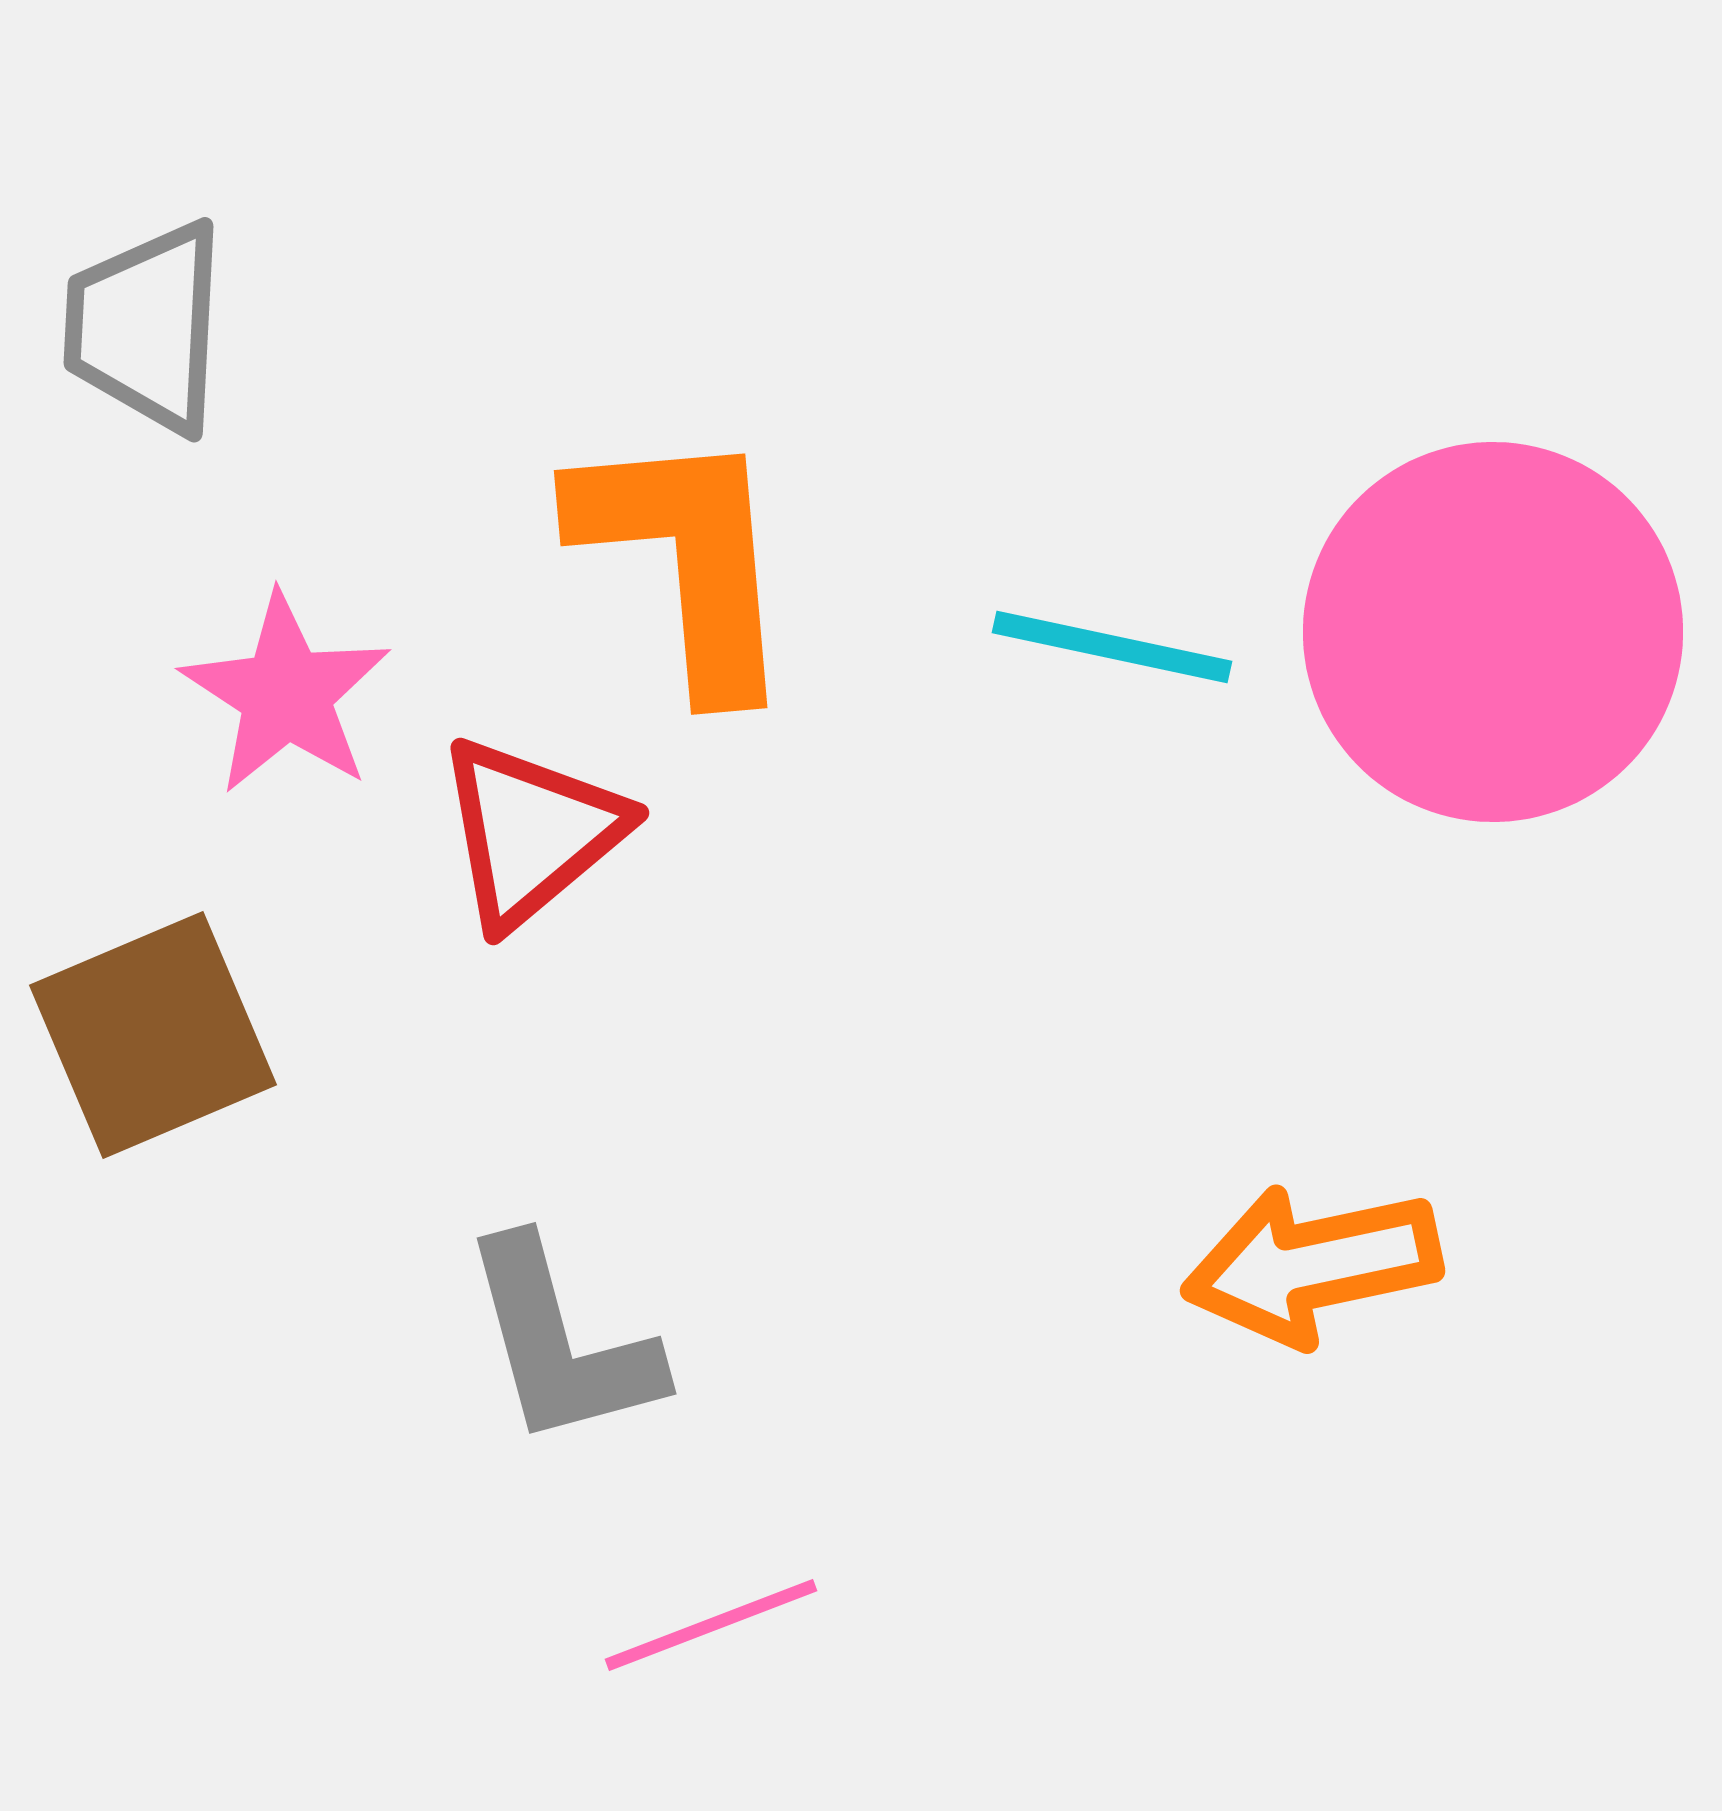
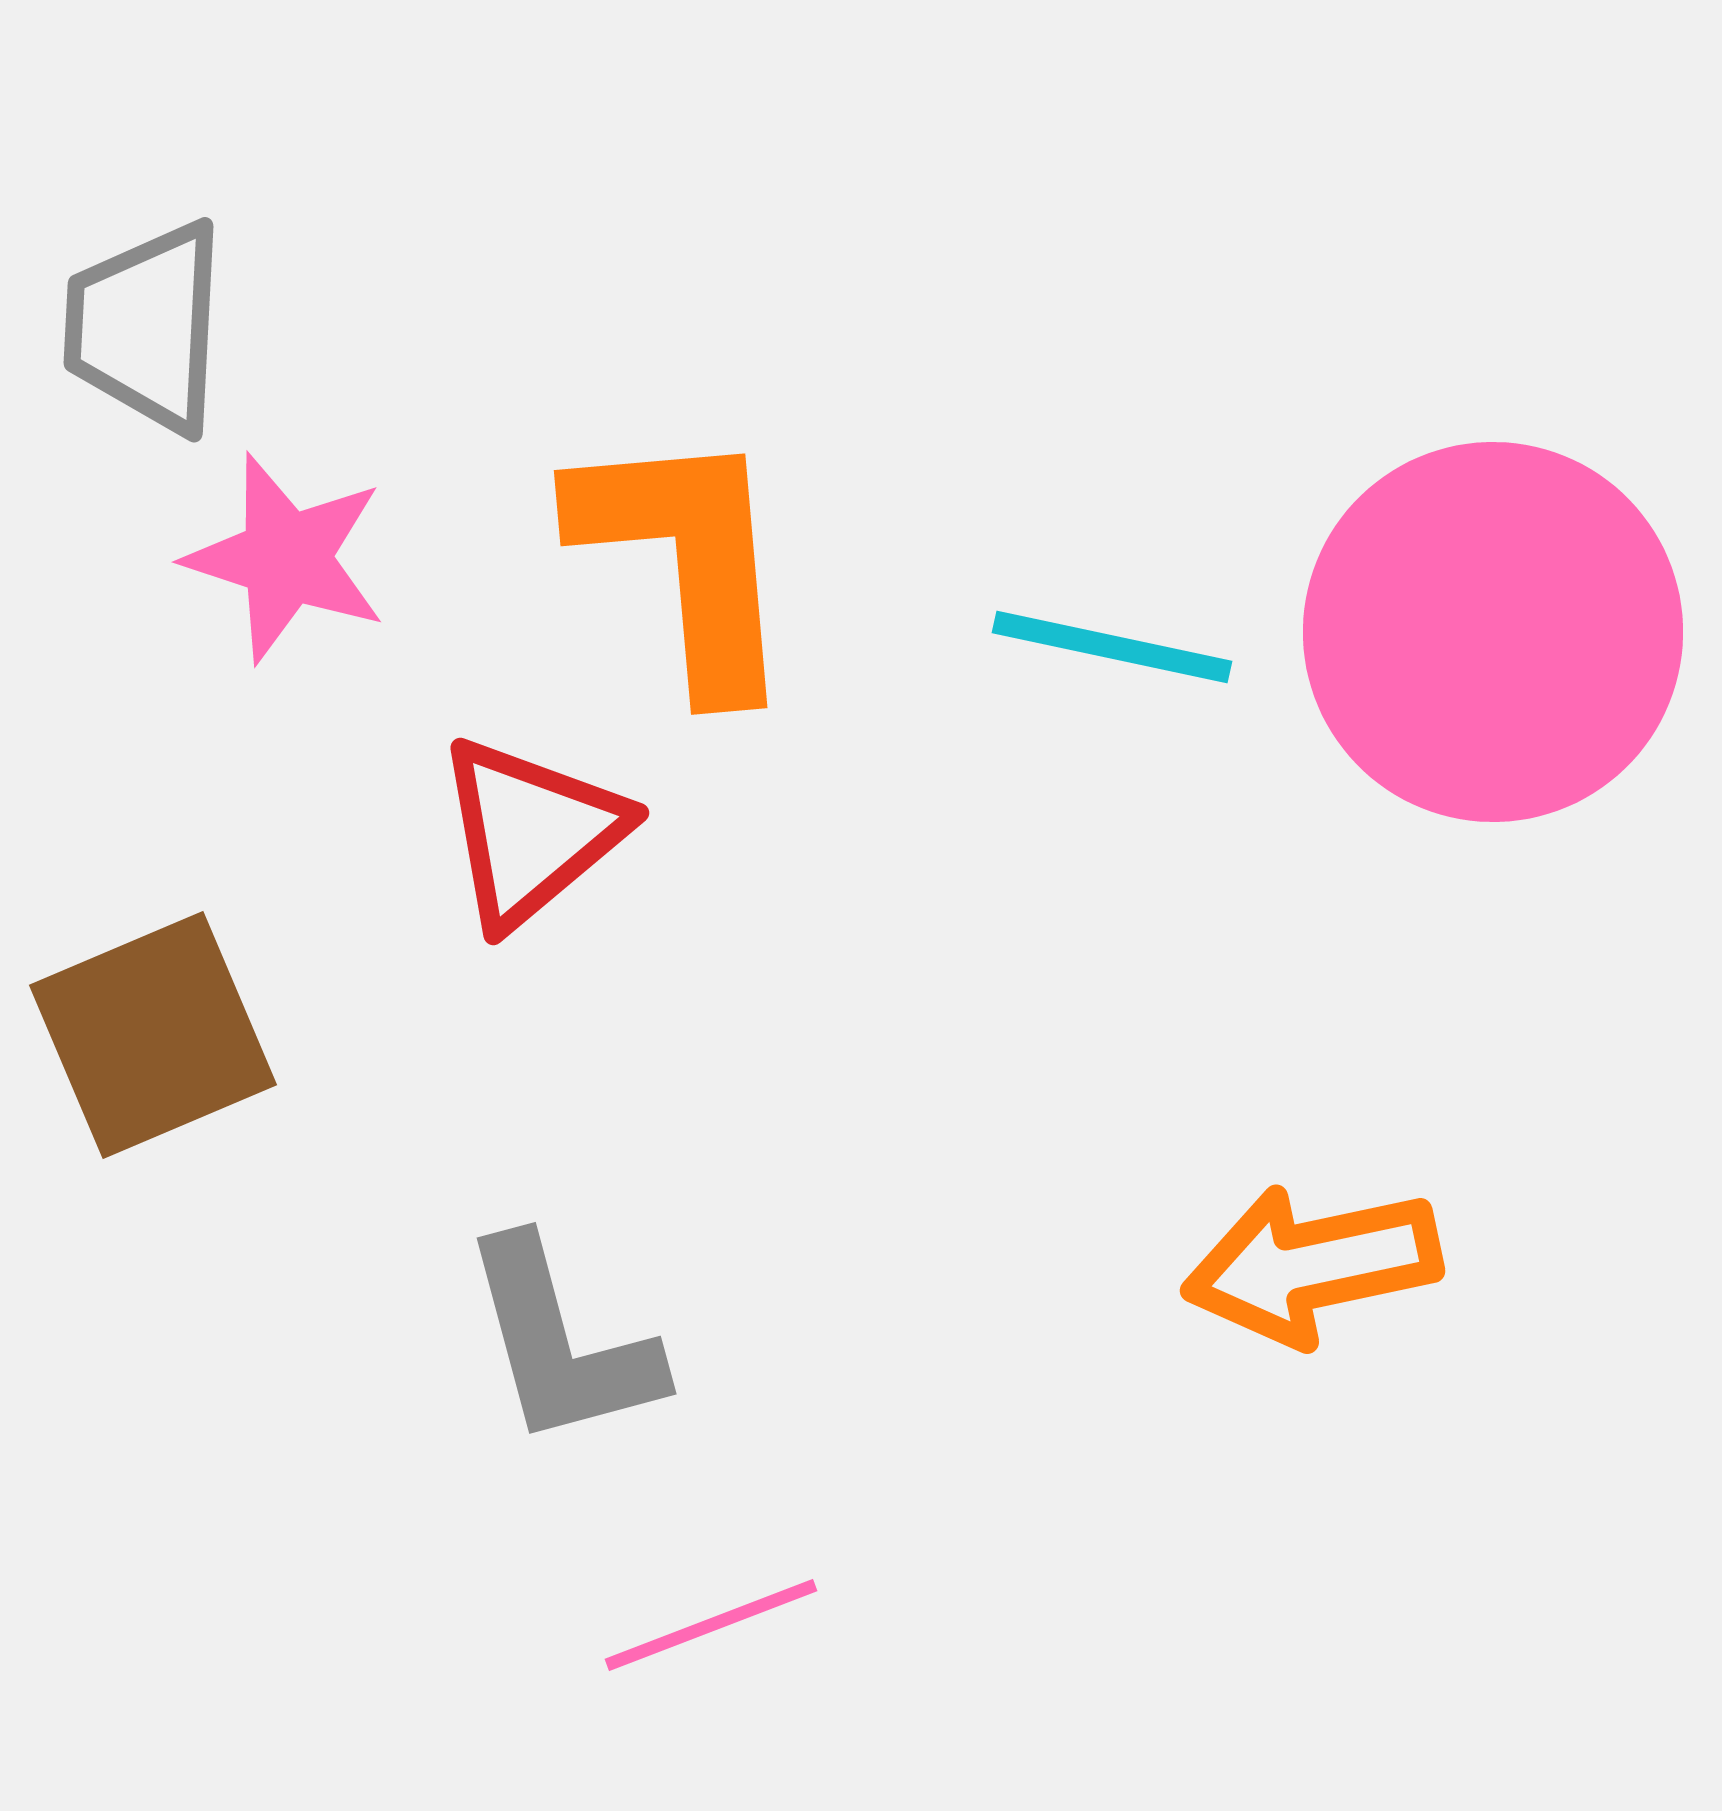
pink star: moved 136 px up; rotated 15 degrees counterclockwise
